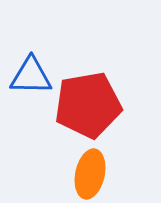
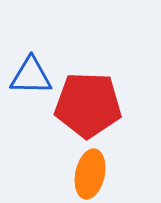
red pentagon: rotated 12 degrees clockwise
